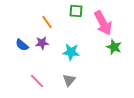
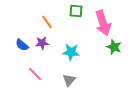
pink arrow: rotated 10 degrees clockwise
pink line: moved 2 px left, 7 px up
